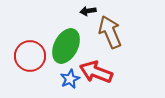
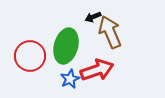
black arrow: moved 5 px right, 6 px down; rotated 14 degrees counterclockwise
green ellipse: rotated 12 degrees counterclockwise
red arrow: moved 1 px right, 2 px up; rotated 140 degrees clockwise
